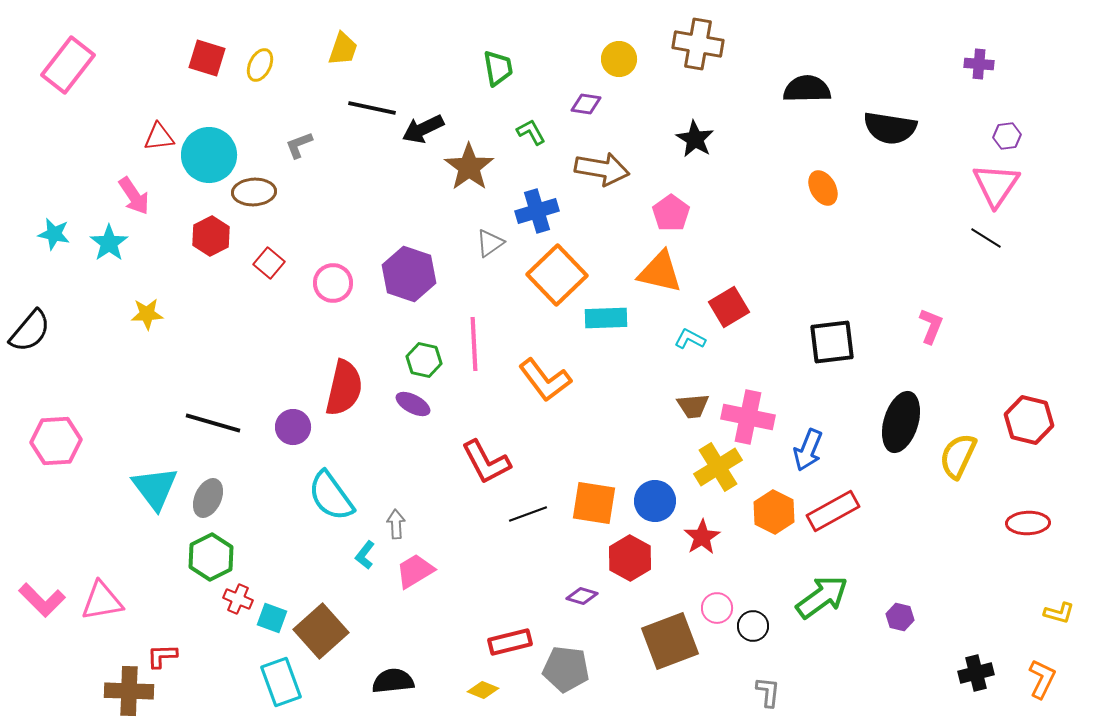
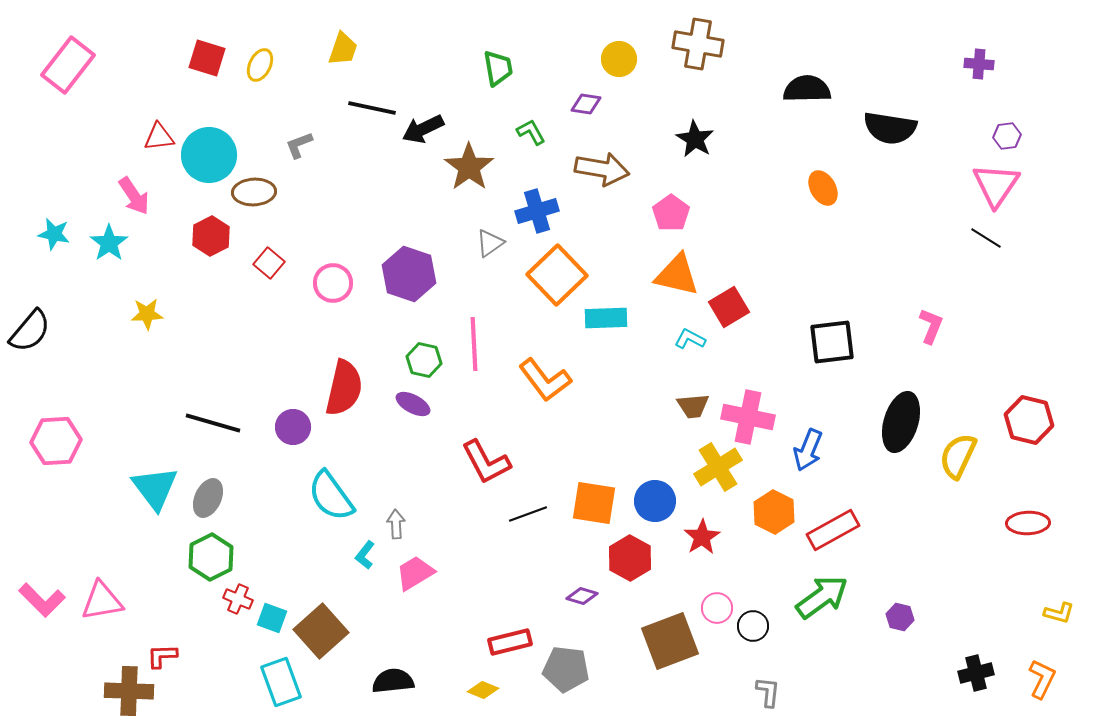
orange triangle at (660, 272): moved 17 px right, 3 px down
red rectangle at (833, 511): moved 19 px down
pink trapezoid at (415, 571): moved 2 px down
